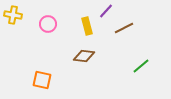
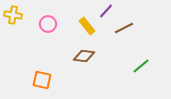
yellow rectangle: rotated 24 degrees counterclockwise
